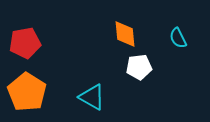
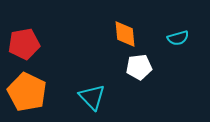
cyan semicircle: rotated 80 degrees counterclockwise
red pentagon: moved 1 px left, 1 px down
orange pentagon: rotated 6 degrees counterclockwise
cyan triangle: rotated 16 degrees clockwise
